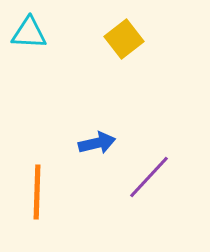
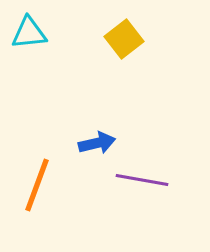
cyan triangle: rotated 9 degrees counterclockwise
purple line: moved 7 px left, 3 px down; rotated 57 degrees clockwise
orange line: moved 7 px up; rotated 18 degrees clockwise
